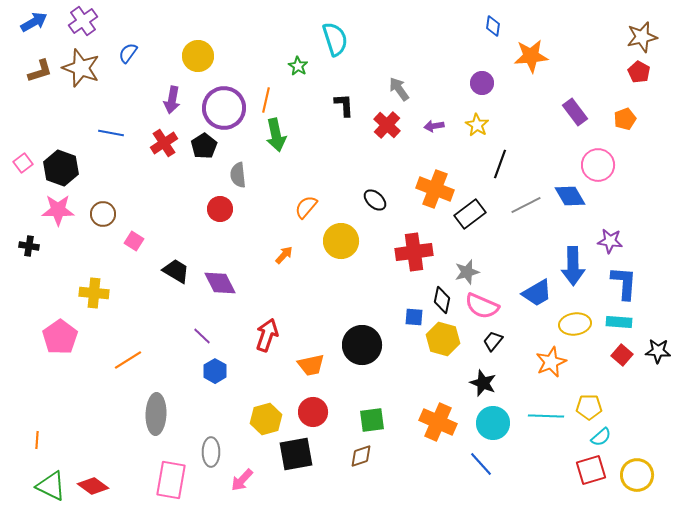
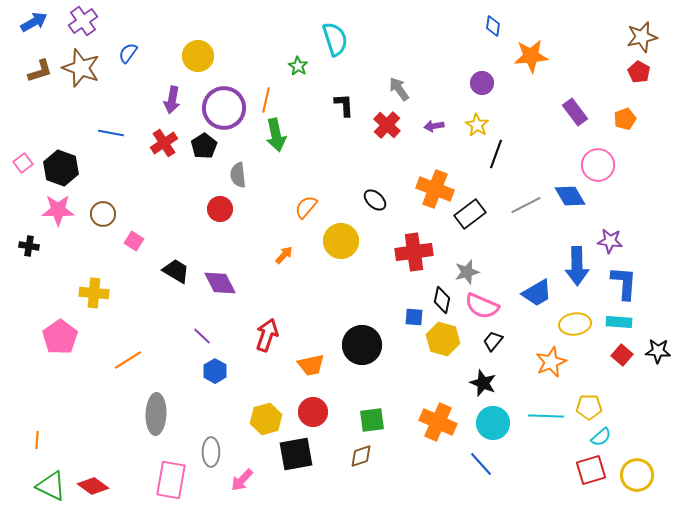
black line at (500, 164): moved 4 px left, 10 px up
blue arrow at (573, 266): moved 4 px right
